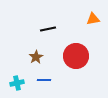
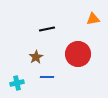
black line: moved 1 px left
red circle: moved 2 px right, 2 px up
blue line: moved 3 px right, 3 px up
